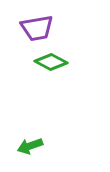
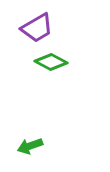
purple trapezoid: rotated 20 degrees counterclockwise
